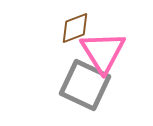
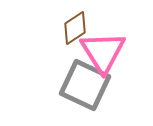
brown diamond: rotated 12 degrees counterclockwise
